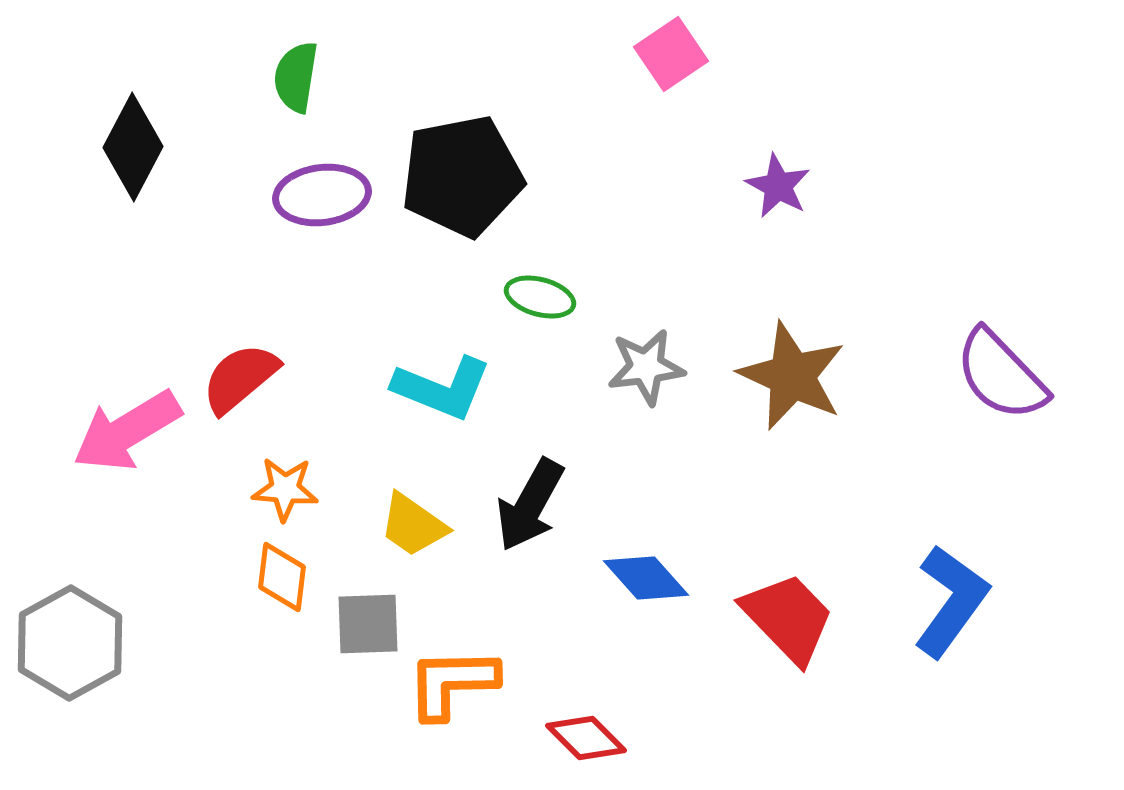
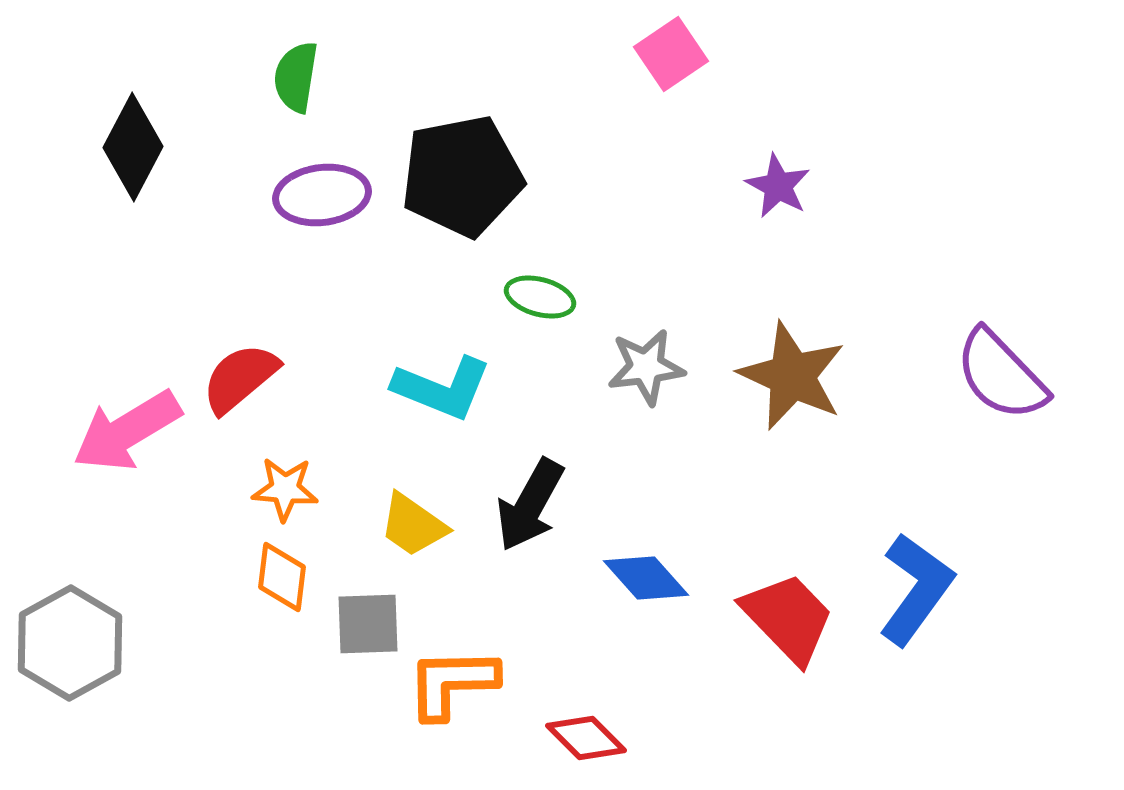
blue L-shape: moved 35 px left, 12 px up
